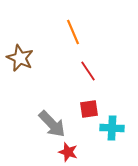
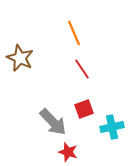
orange line: moved 1 px right, 1 px down
red line: moved 6 px left, 2 px up
red square: moved 5 px left; rotated 12 degrees counterclockwise
gray arrow: moved 1 px right, 2 px up
cyan cross: moved 1 px up; rotated 15 degrees counterclockwise
